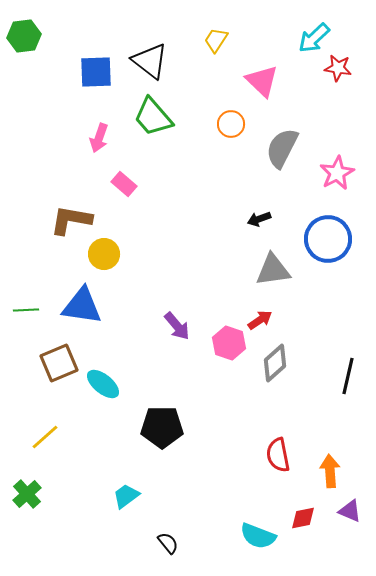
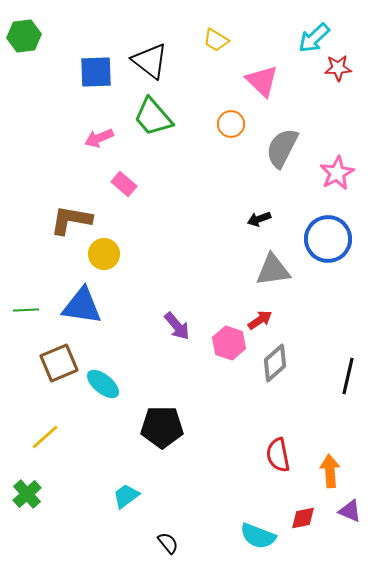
yellow trapezoid: rotated 92 degrees counterclockwise
red star: rotated 12 degrees counterclockwise
pink arrow: rotated 48 degrees clockwise
